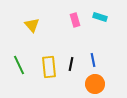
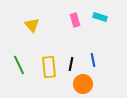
orange circle: moved 12 px left
